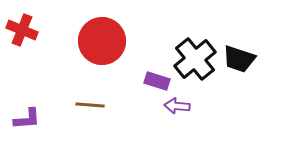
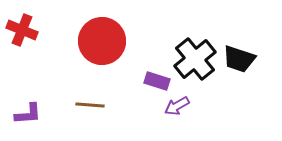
purple arrow: rotated 35 degrees counterclockwise
purple L-shape: moved 1 px right, 5 px up
